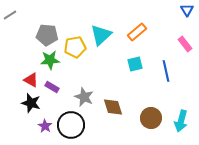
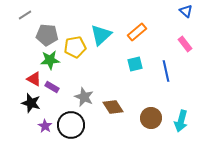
blue triangle: moved 1 px left, 1 px down; rotated 16 degrees counterclockwise
gray line: moved 15 px right
red triangle: moved 3 px right, 1 px up
brown diamond: rotated 15 degrees counterclockwise
